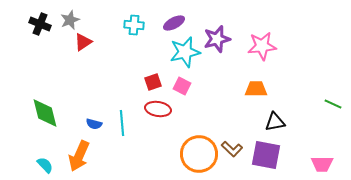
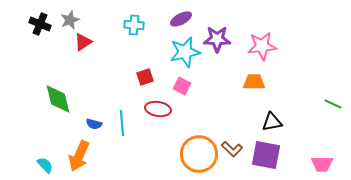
purple ellipse: moved 7 px right, 4 px up
purple star: rotated 16 degrees clockwise
red square: moved 8 px left, 5 px up
orange trapezoid: moved 2 px left, 7 px up
green diamond: moved 13 px right, 14 px up
black triangle: moved 3 px left
